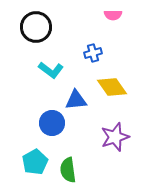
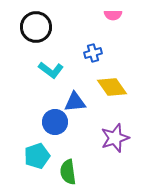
blue triangle: moved 1 px left, 2 px down
blue circle: moved 3 px right, 1 px up
purple star: moved 1 px down
cyan pentagon: moved 2 px right, 6 px up; rotated 10 degrees clockwise
green semicircle: moved 2 px down
